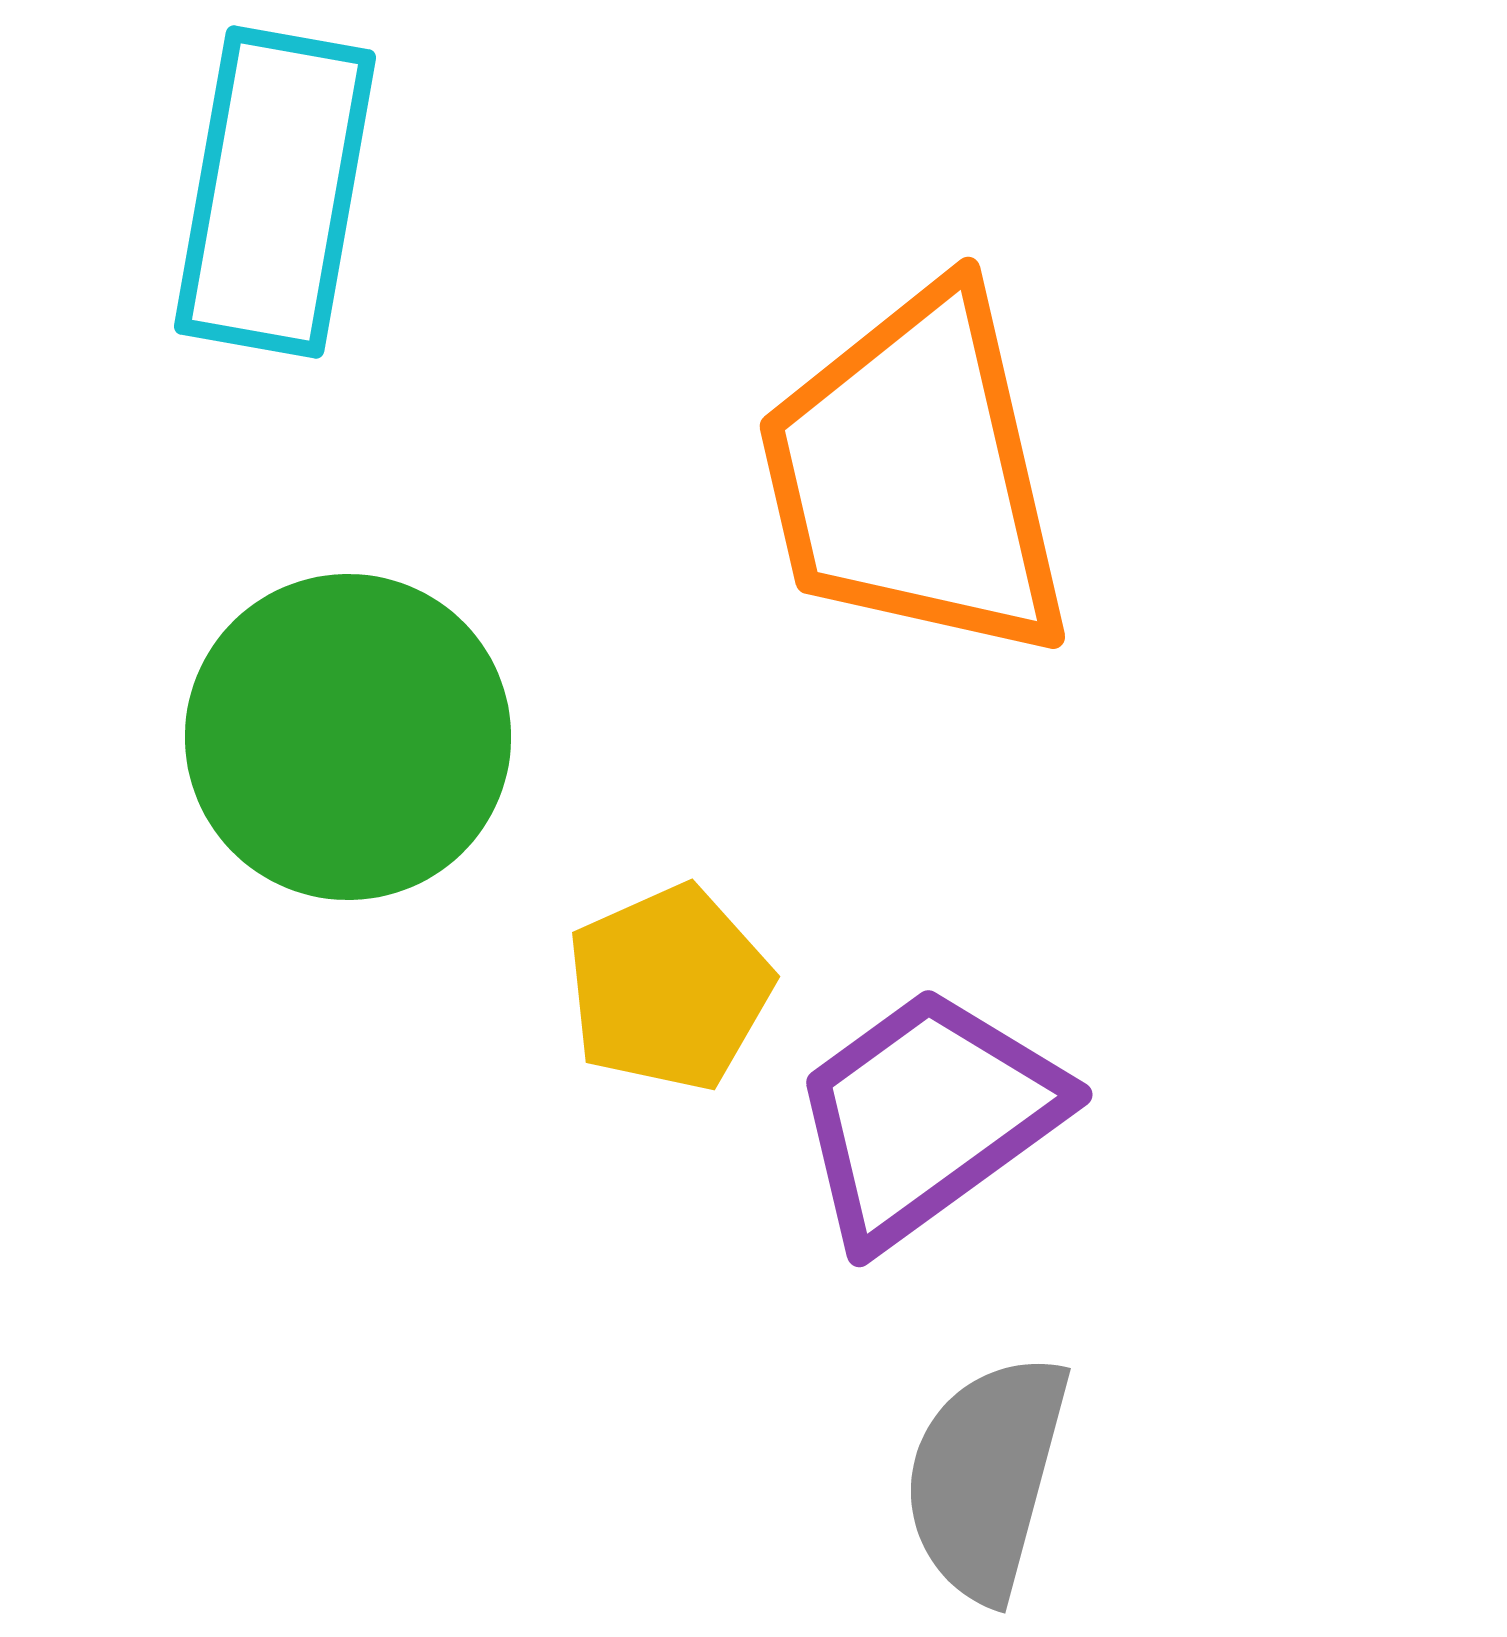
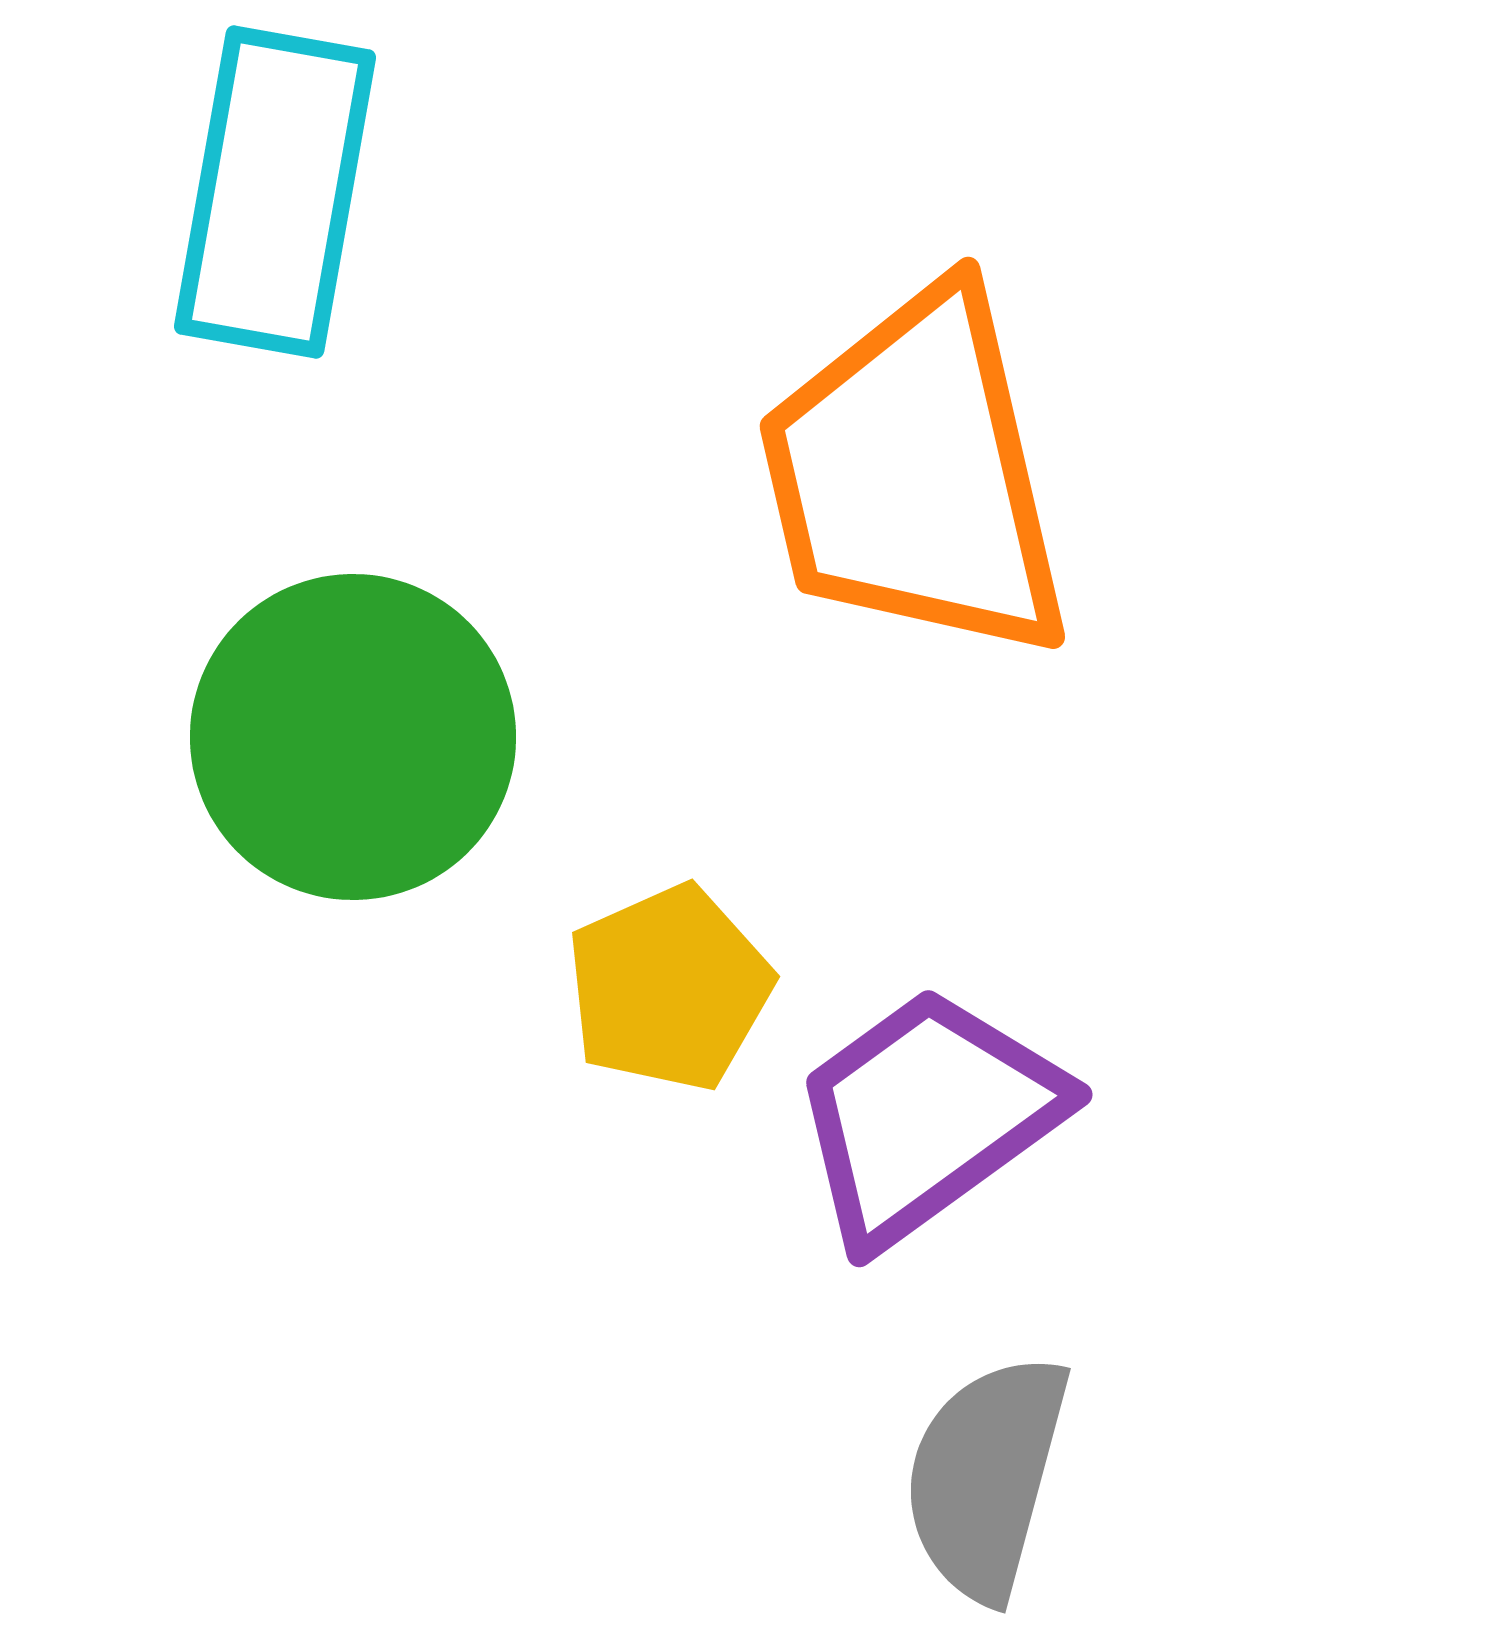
green circle: moved 5 px right
